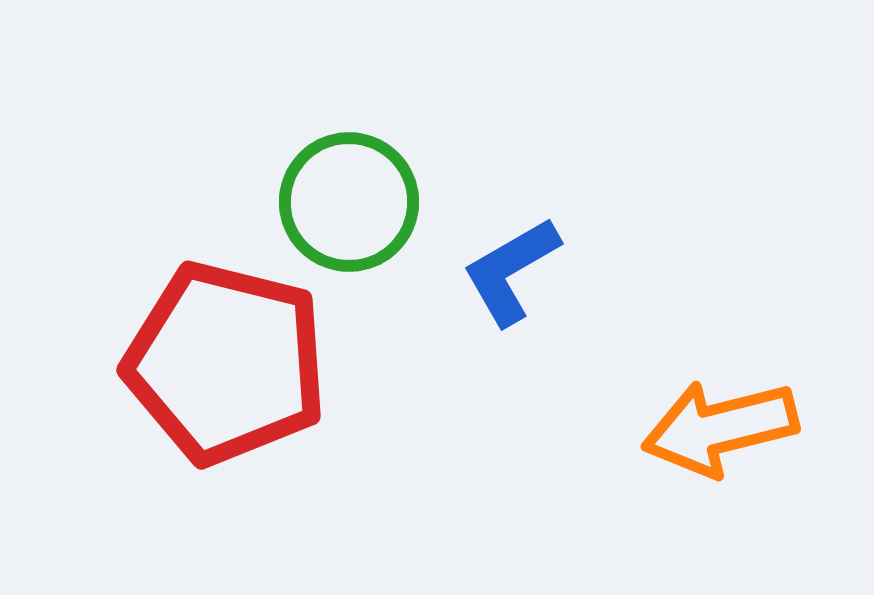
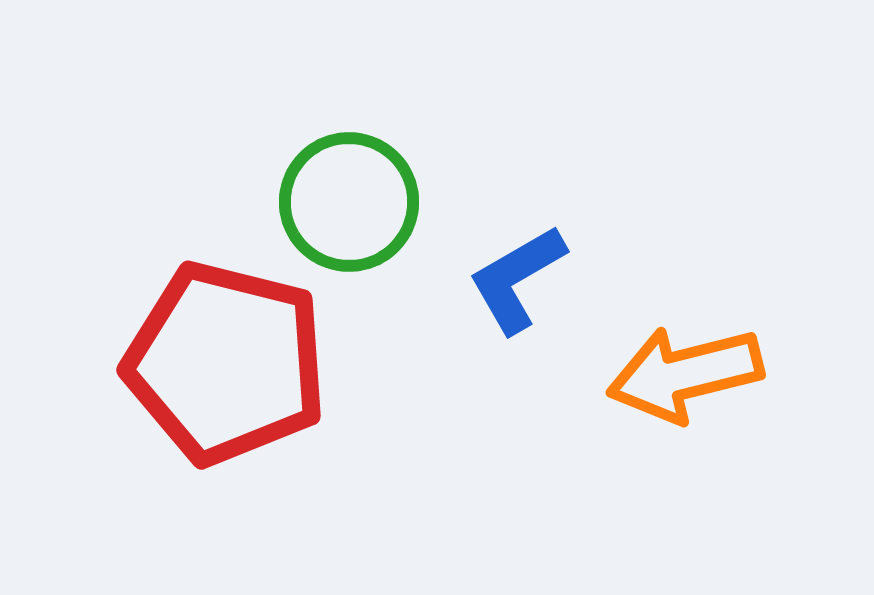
blue L-shape: moved 6 px right, 8 px down
orange arrow: moved 35 px left, 54 px up
